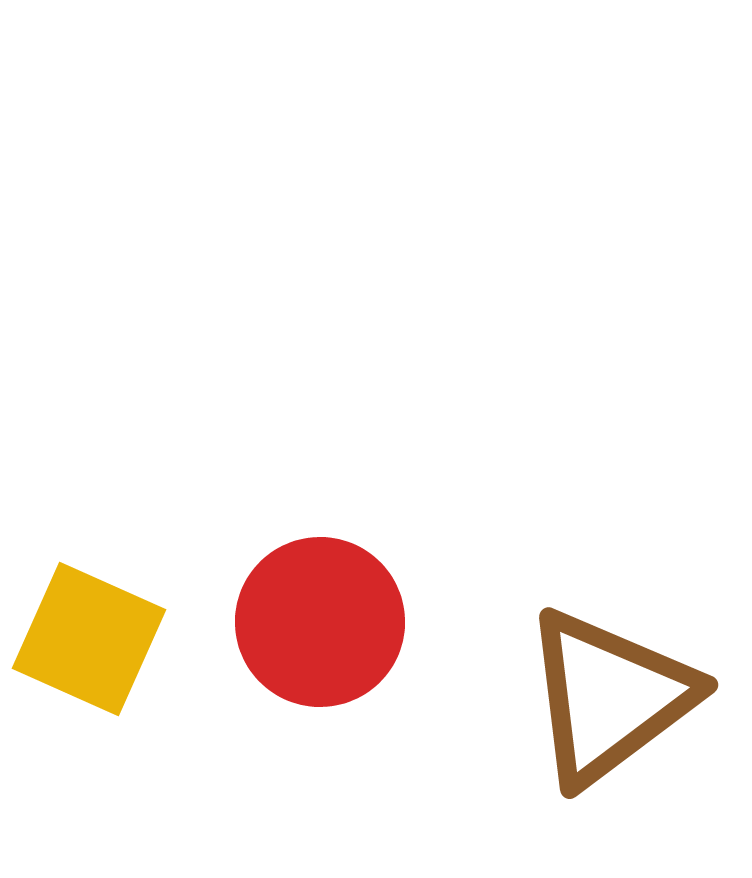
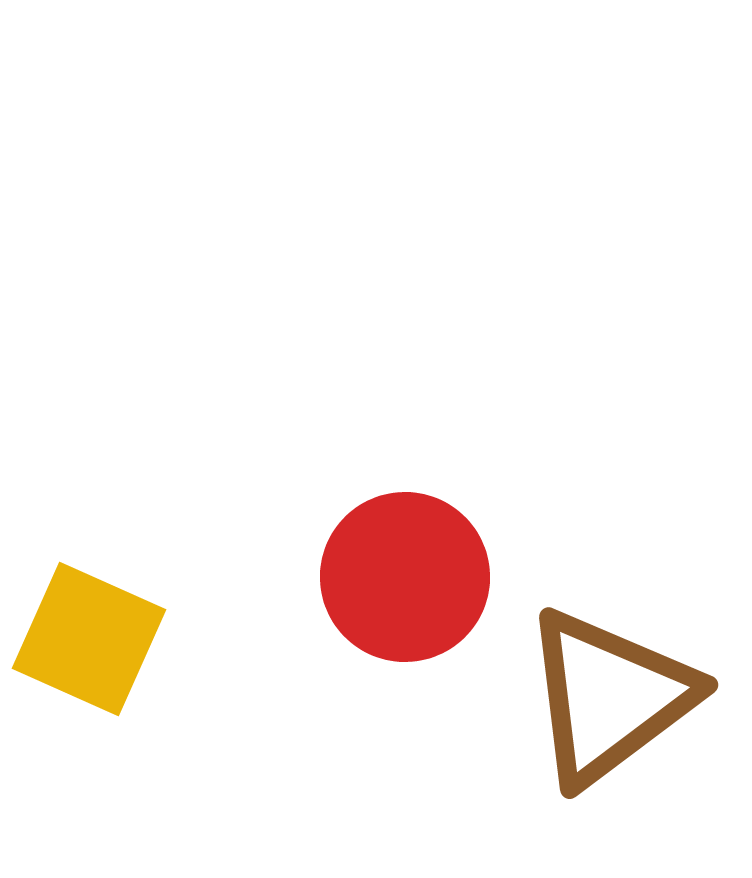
red circle: moved 85 px right, 45 px up
